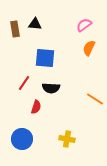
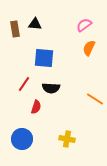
blue square: moved 1 px left
red line: moved 1 px down
